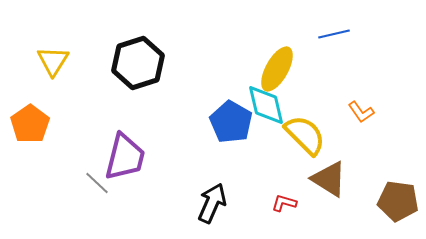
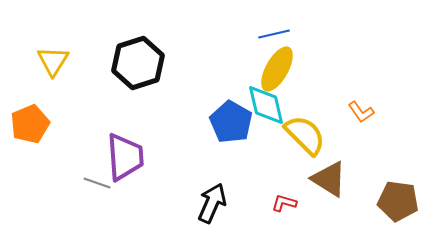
blue line: moved 60 px left
orange pentagon: rotated 12 degrees clockwise
purple trapezoid: rotated 18 degrees counterclockwise
gray line: rotated 24 degrees counterclockwise
